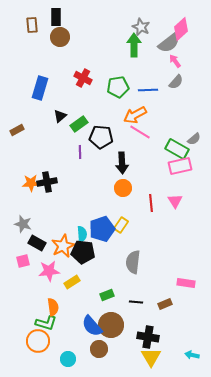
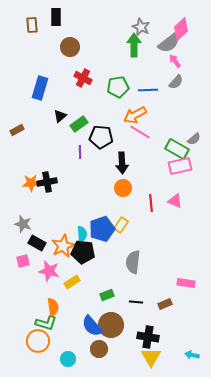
brown circle at (60, 37): moved 10 px right, 10 px down
pink triangle at (175, 201): rotated 35 degrees counterclockwise
pink star at (49, 271): rotated 20 degrees clockwise
